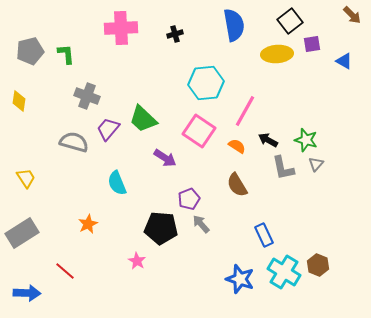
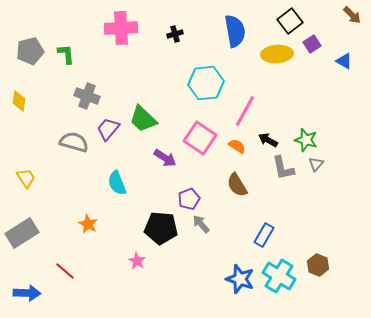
blue semicircle: moved 1 px right, 6 px down
purple square: rotated 24 degrees counterclockwise
pink square: moved 1 px right, 7 px down
orange star: rotated 18 degrees counterclockwise
blue rectangle: rotated 55 degrees clockwise
cyan cross: moved 5 px left, 4 px down
